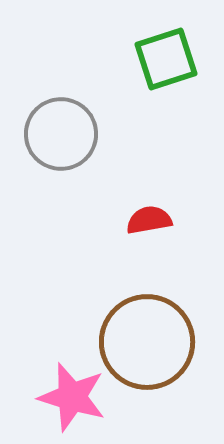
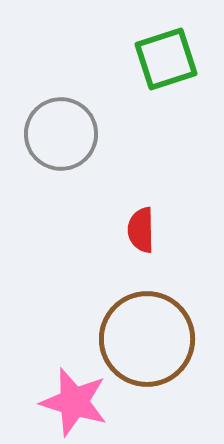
red semicircle: moved 8 px left, 10 px down; rotated 81 degrees counterclockwise
brown circle: moved 3 px up
pink star: moved 2 px right, 5 px down
